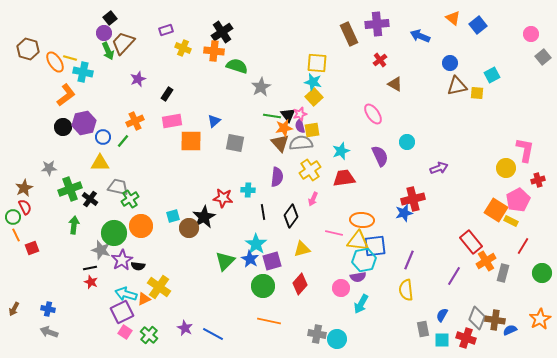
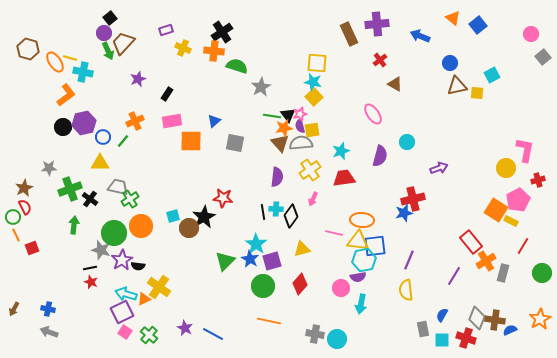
purple semicircle at (380, 156): rotated 40 degrees clockwise
cyan cross at (248, 190): moved 28 px right, 19 px down
cyan arrow at (361, 304): rotated 18 degrees counterclockwise
gray cross at (317, 334): moved 2 px left
